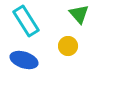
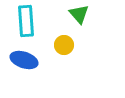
cyan rectangle: rotated 28 degrees clockwise
yellow circle: moved 4 px left, 1 px up
